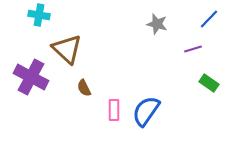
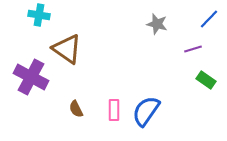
brown triangle: rotated 8 degrees counterclockwise
green rectangle: moved 3 px left, 3 px up
brown semicircle: moved 8 px left, 21 px down
